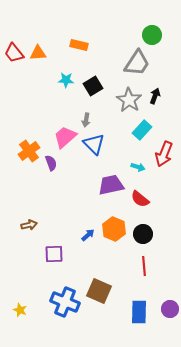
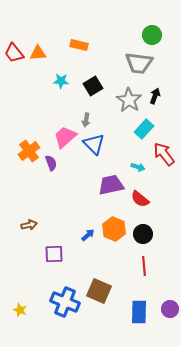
gray trapezoid: moved 2 px right; rotated 64 degrees clockwise
cyan star: moved 5 px left, 1 px down
cyan rectangle: moved 2 px right, 1 px up
red arrow: rotated 120 degrees clockwise
